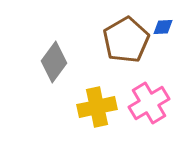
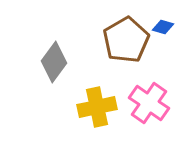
blue diamond: rotated 20 degrees clockwise
pink cross: rotated 24 degrees counterclockwise
